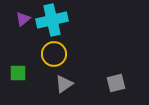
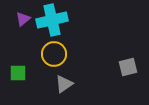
gray square: moved 12 px right, 16 px up
